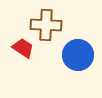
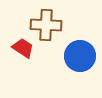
blue circle: moved 2 px right, 1 px down
